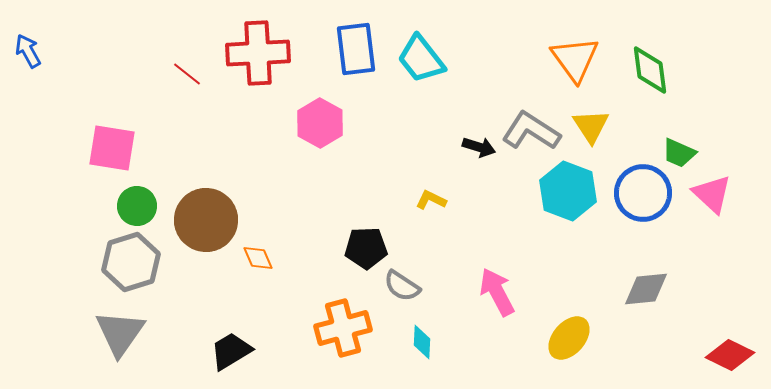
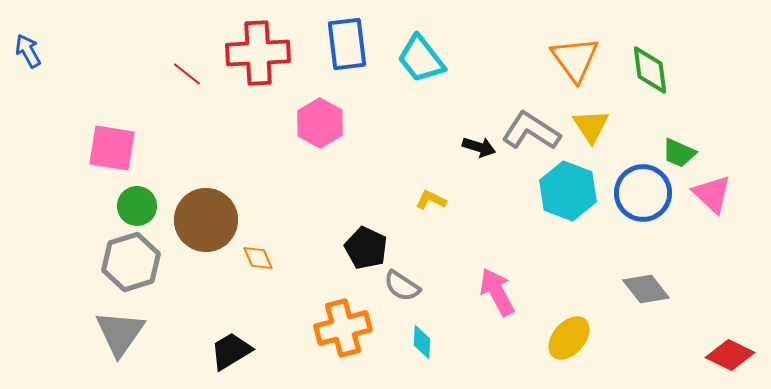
blue rectangle: moved 9 px left, 5 px up
black pentagon: rotated 27 degrees clockwise
gray diamond: rotated 57 degrees clockwise
